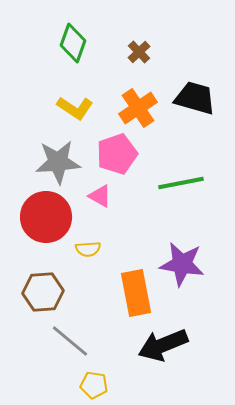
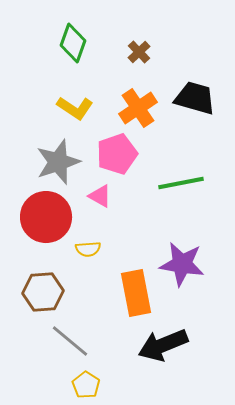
gray star: rotated 15 degrees counterclockwise
yellow pentagon: moved 8 px left; rotated 24 degrees clockwise
